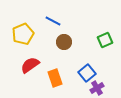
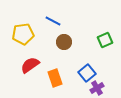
yellow pentagon: rotated 15 degrees clockwise
